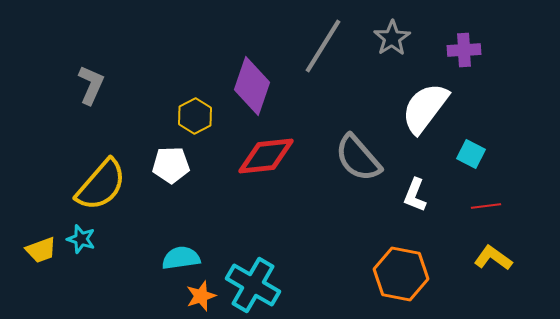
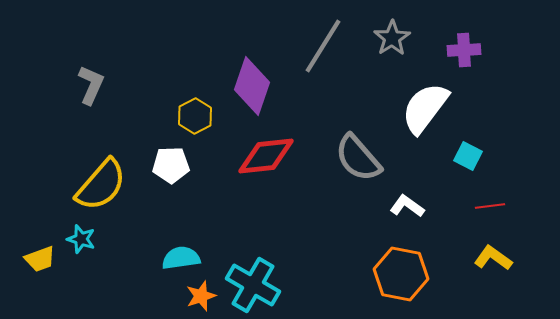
cyan square: moved 3 px left, 2 px down
white L-shape: moved 8 px left, 11 px down; rotated 104 degrees clockwise
red line: moved 4 px right
yellow trapezoid: moved 1 px left, 9 px down
